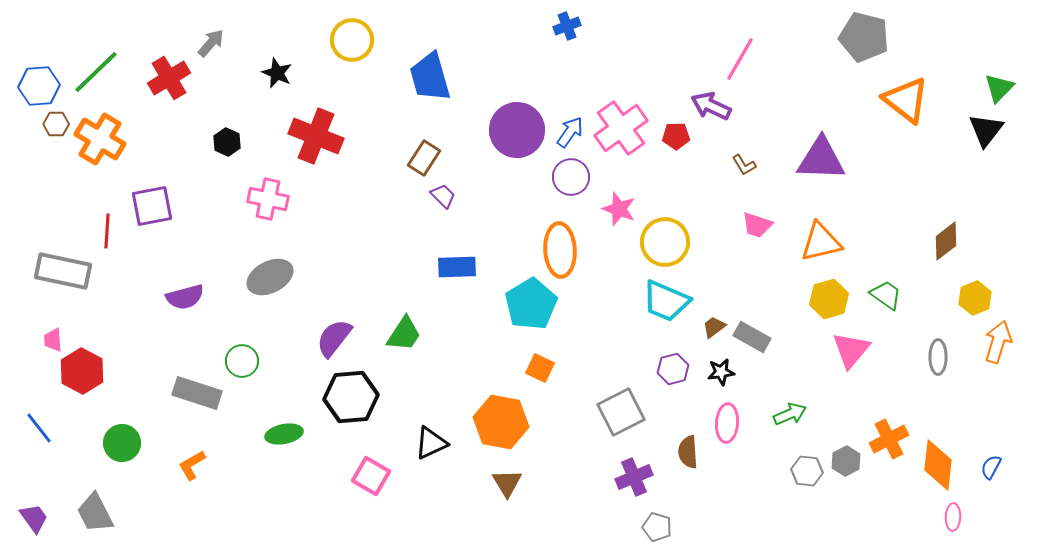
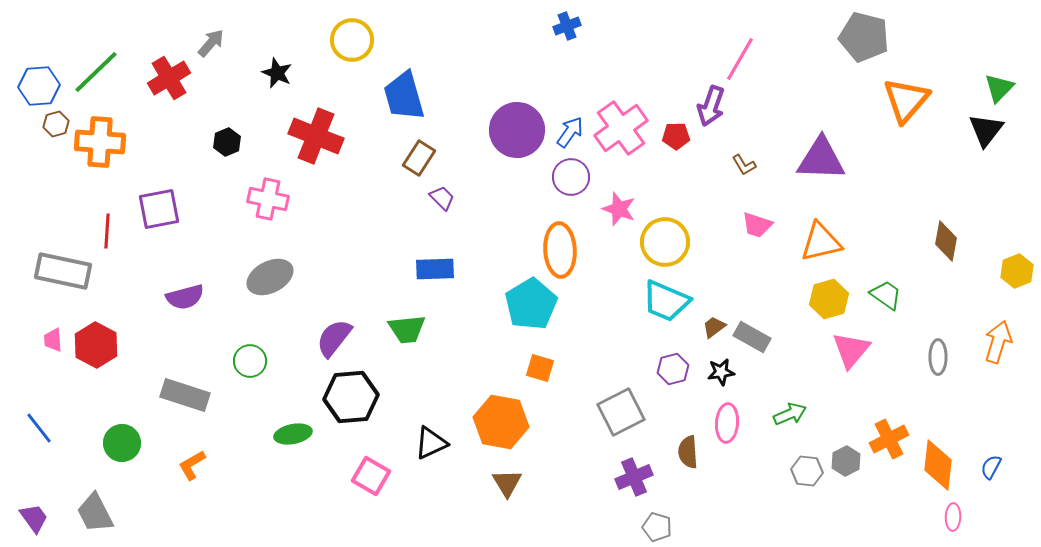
blue trapezoid at (430, 77): moved 26 px left, 19 px down
orange triangle at (906, 100): rotated 33 degrees clockwise
purple arrow at (711, 106): rotated 96 degrees counterclockwise
brown hexagon at (56, 124): rotated 15 degrees counterclockwise
orange cross at (100, 139): moved 3 px down; rotated 27 degrees counterclockwise
black hexagon at (227, 142): rotated 12 degrees clockwise
brown rectangle at (424, 158): moved 5 px left
purple trapezoid at (443, 196): moved 1 px left, 2 px down
purple square at (152, 206): moved 7 px right, 3 px down
brown diamond at (946, 241): rotated 42 degrees counterclockwise
blue rectangle at (457, 267): moved 22 px left, 2 px down
yellow hexagon at (975, 298): moved 42 px right, 27 px up
green trapezoid at (404, 334): moved 3 px right, 5 px up; rotated 51 degrees clockwise
green circle at (242, 361): moved 8 px right
orange square at (540, 368): rotated 8 degrees counterclockwise
red hexagon at (82, 371): moved 14 px right, 26 px up
gray rectangle at (197, 393): moved 12 px left, 2 px down
green ellipse at (284, 434): moved 9 px right
